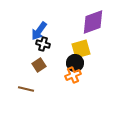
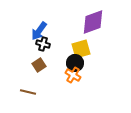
orange cross: rotated 35 degrees counterclockwise
brown line: moved 2 px right, 3 px down
